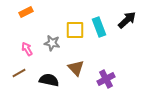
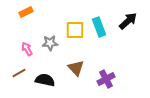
black arrow: moved 1 px right, 1 px down
gray star: moved 2 px left; rotated 14 degrees counterclockwise
black semicircle: moved 4 px left
